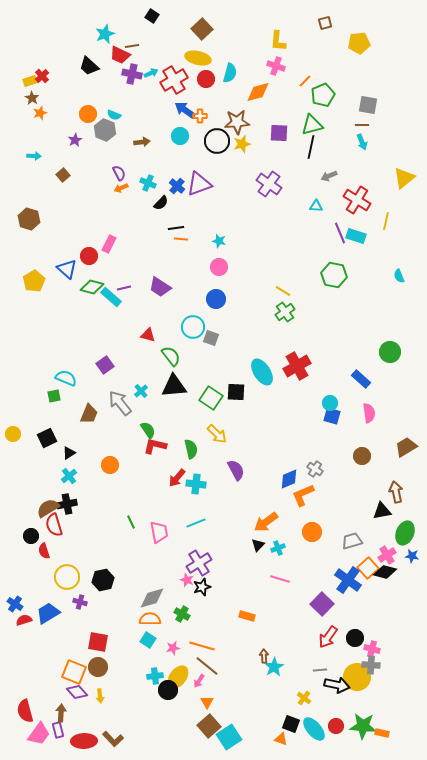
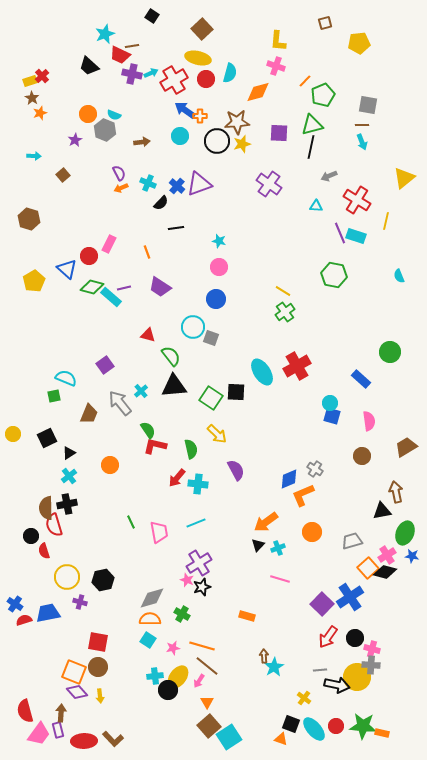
orange line at (181, 239): moved 34 px left, 13 px down; rotated 64 degrees clockwise
pink semicircle at (369, 413): moved 8 px down
cyan cross at (196, 484): moved 2 px right
brown semicircle at (48, 508): moved 2 px left; rotated 60 degrees counterclockwise
blue cross at (348, 580): moved 2 px right, 17 px down; rotated 20 degrees clockwise
blue trapezoid at (48, 613): rotated 20 degrees clockwise
